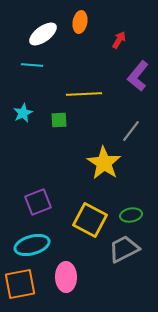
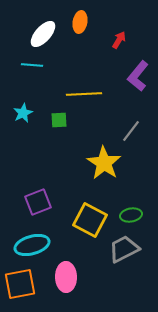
white ellipse: rotated 12 degrees counterclockwise
